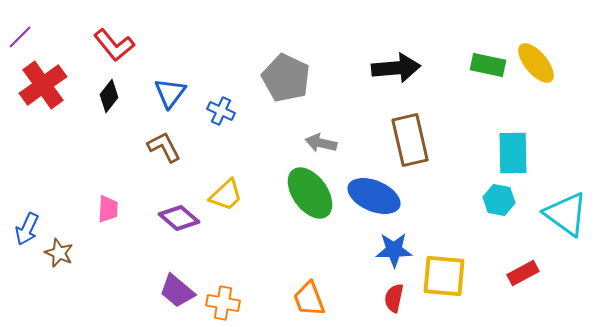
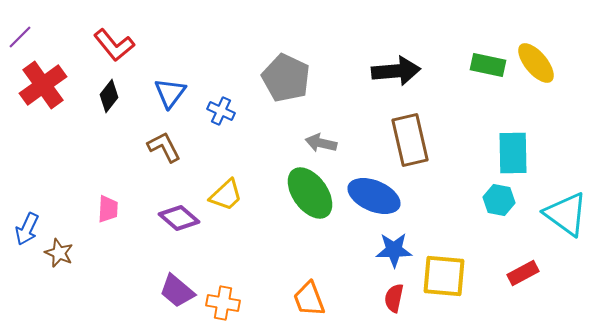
black arrow: moved 3 px down
